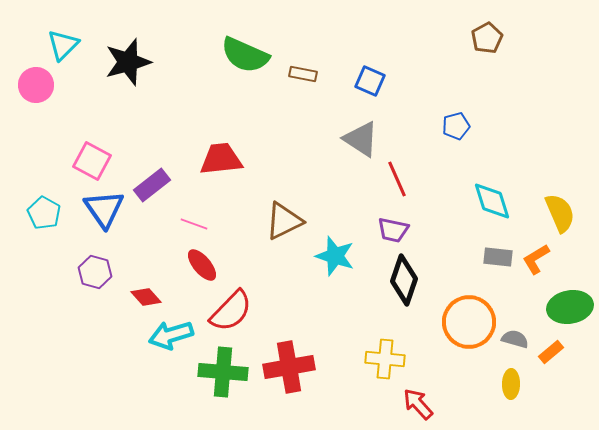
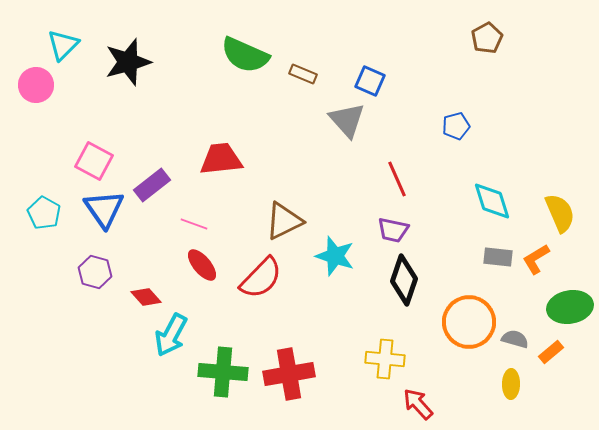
brown rectangle: rotated 12 degrees clockwise
gray triangle: moved 14 px left, 19 px up; rotated 15 degrees clockwise
pink square: moved 2 px right
red semicircle: moved 30 px right, 33 px up
cyan arrow: rotated 45 degrees counterclockwise
red cross: moved 7 px down
